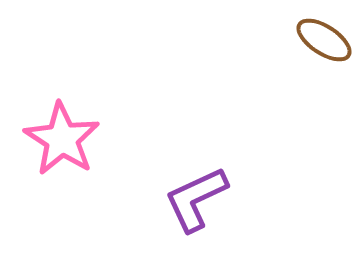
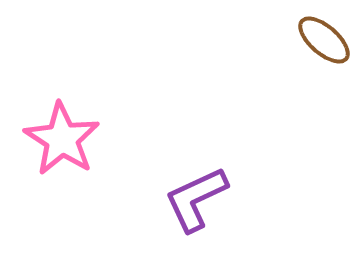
brown ellipse: rotated 8 degrees clockwise
